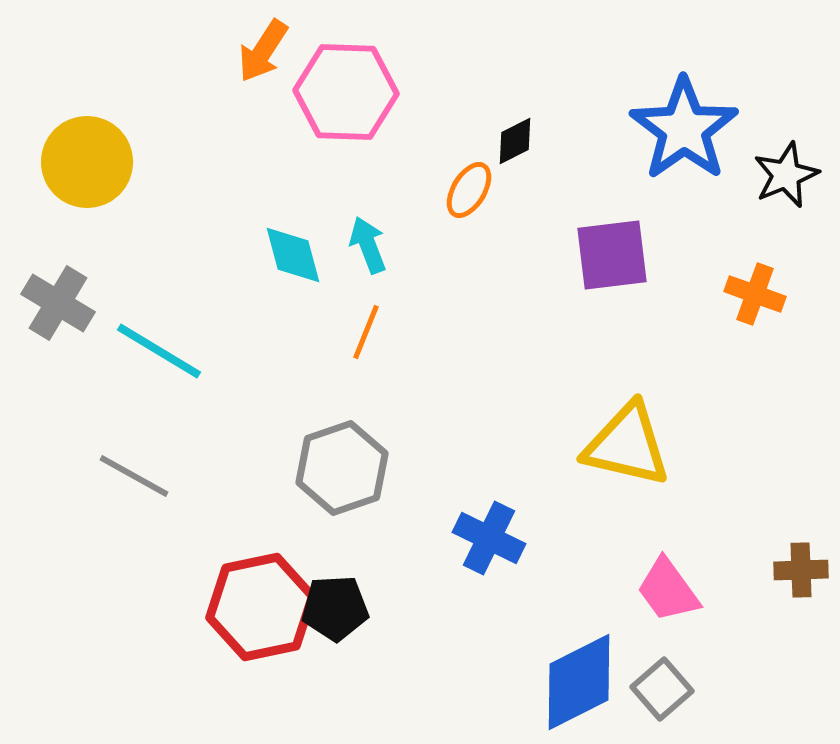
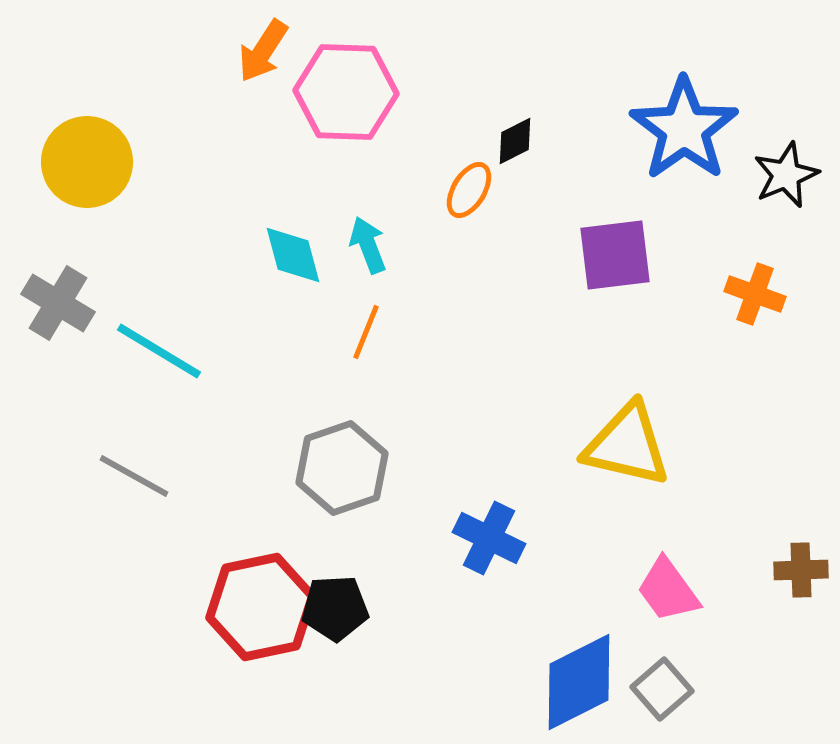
purple square: moved 3 px right
